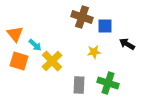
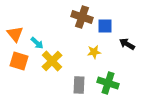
cyan arrow: moved 2 px right, 2 px up
